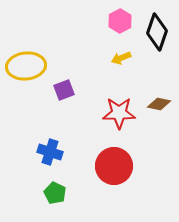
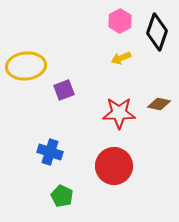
green pentagon: moved 7 px right, 3 px down
